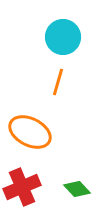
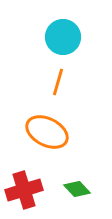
orange ellipse: moved 17 px right
red cross: moved 2 px right, 3 px down; rotated 6 degrees clockwise
